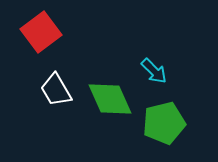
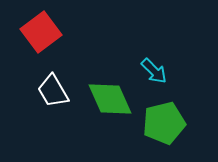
white trapezoid: moved 3 px left, 1 px down
